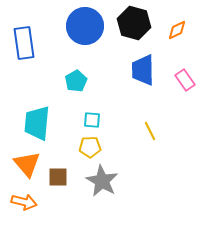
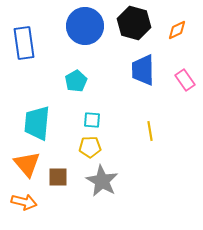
yellow line: rotated 18 degrees clockwise
